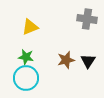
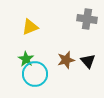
green star: moved 2 px down; rotated 21 degrees clockwise
black triangle: rotated 14 degrees counterclockwise
cyan circle: moved 9 px right, 4 px up
